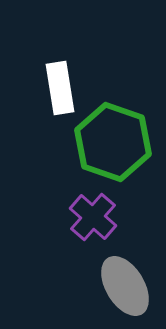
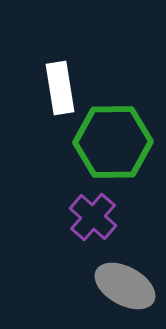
green hexagon: rotated 20 degrees counterclockwise
gray ellipse: rotated 30 degrees counterclockwise
